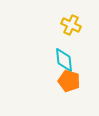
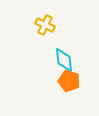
yellow cross: moved 26 px left
